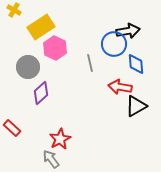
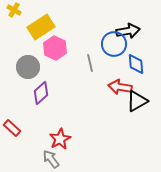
black triangle: moved 1 px right, 5 px up
